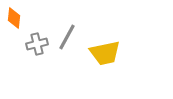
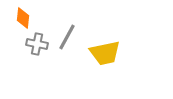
orange diamond: moved 9 px right
gray cross: rotated 25 degrees clockwise
